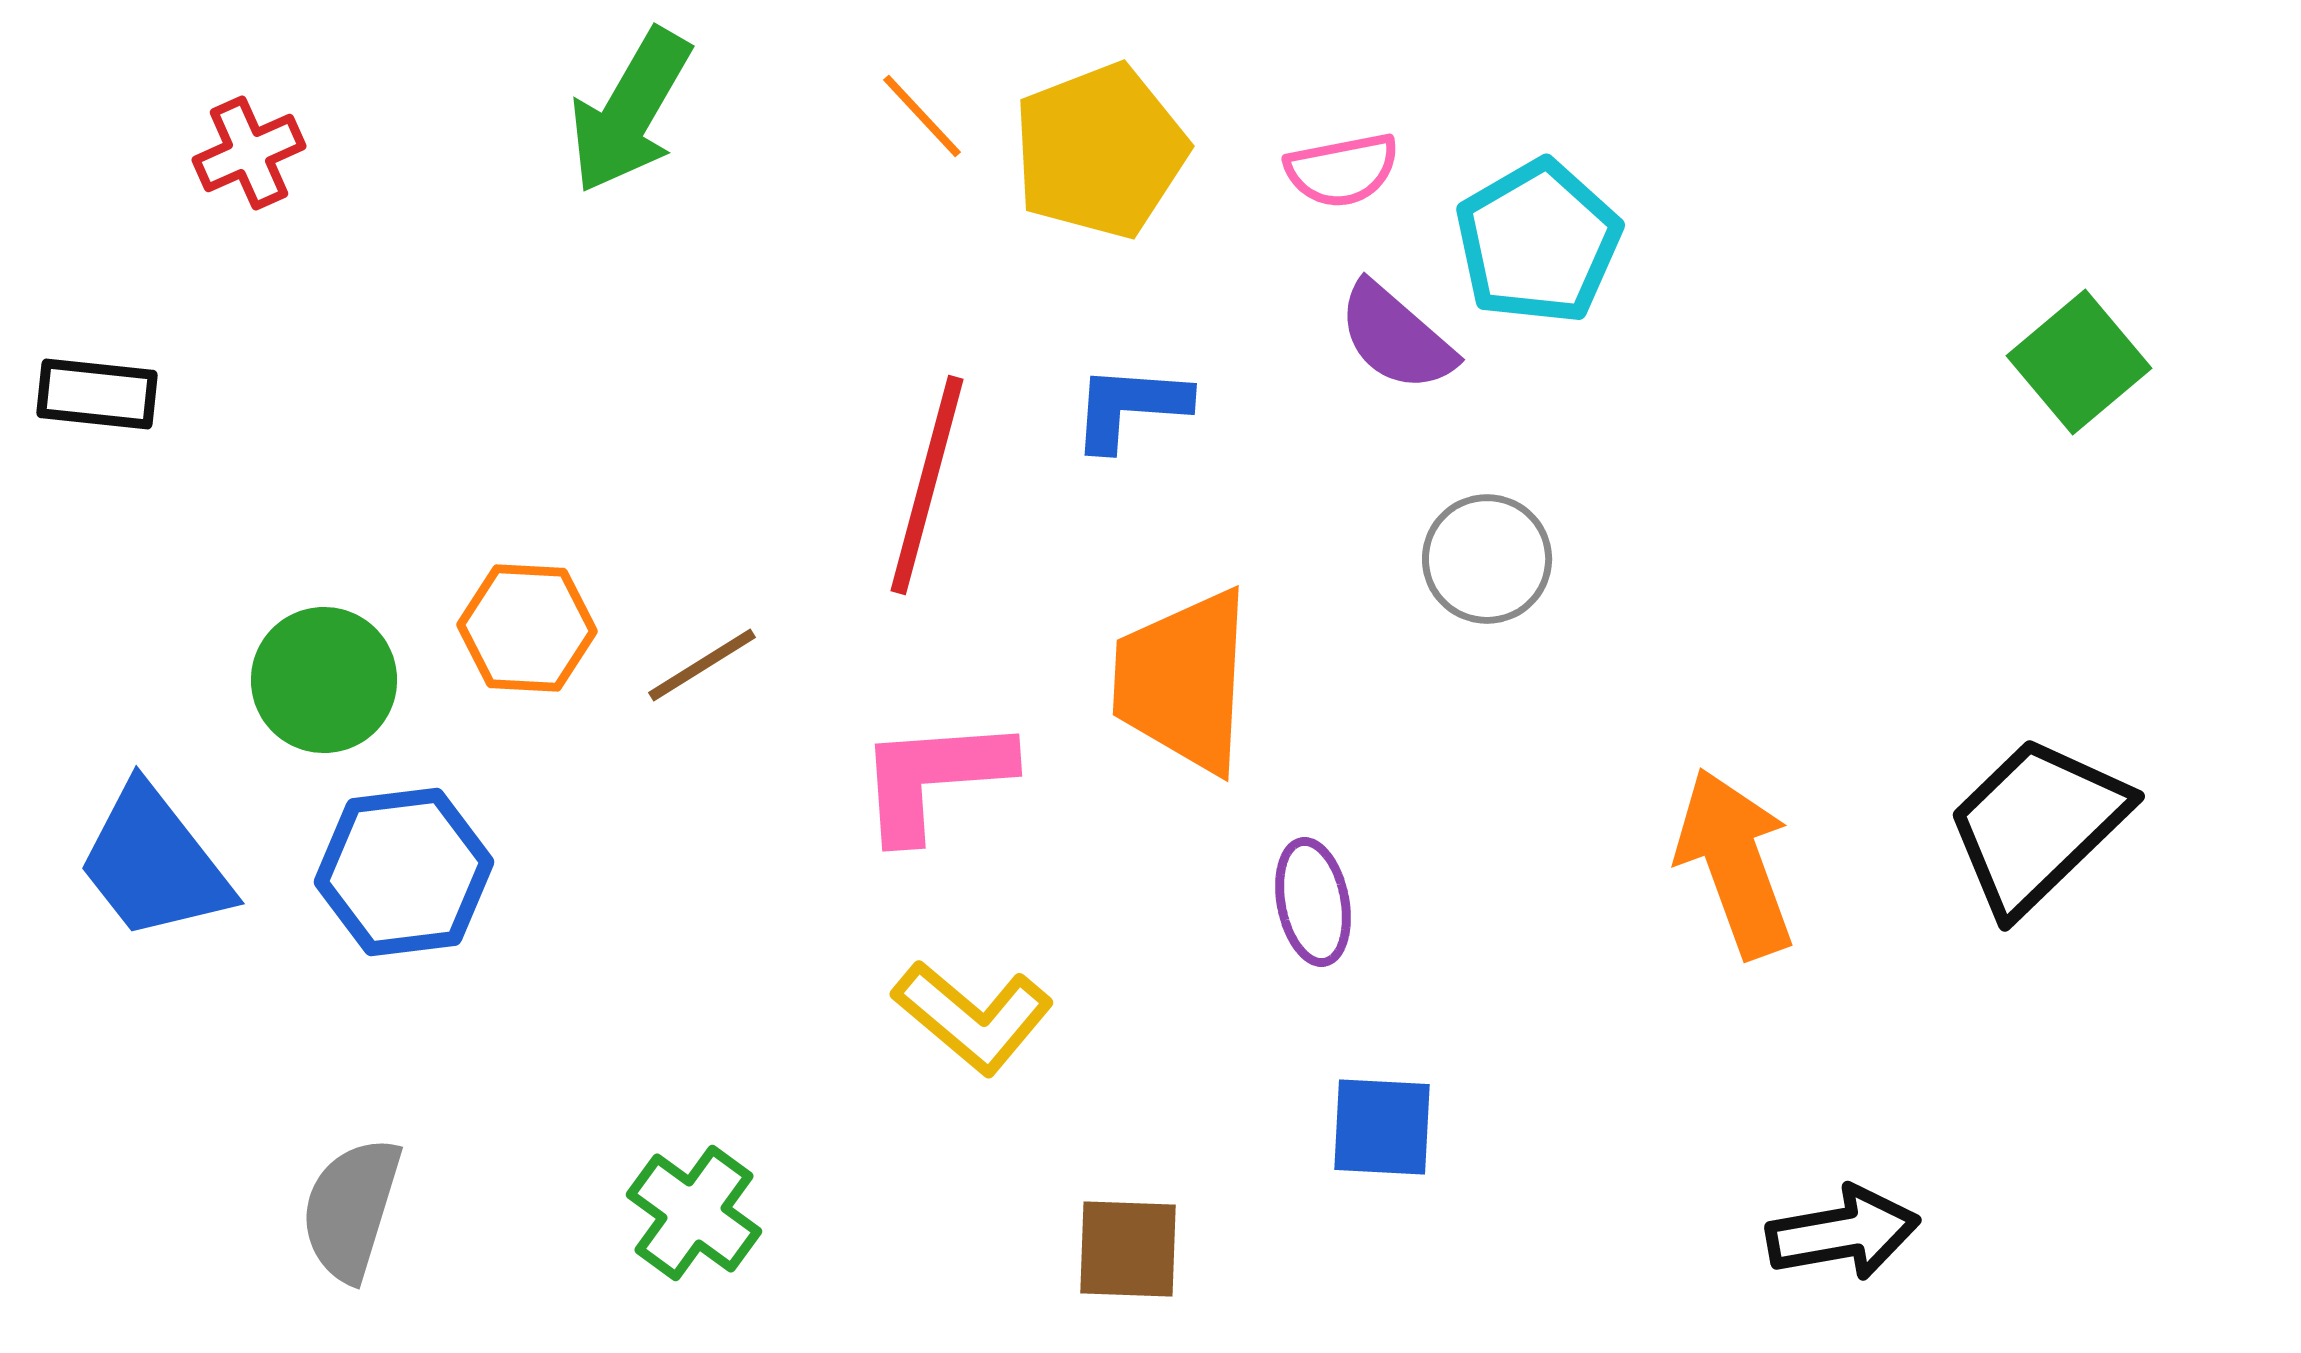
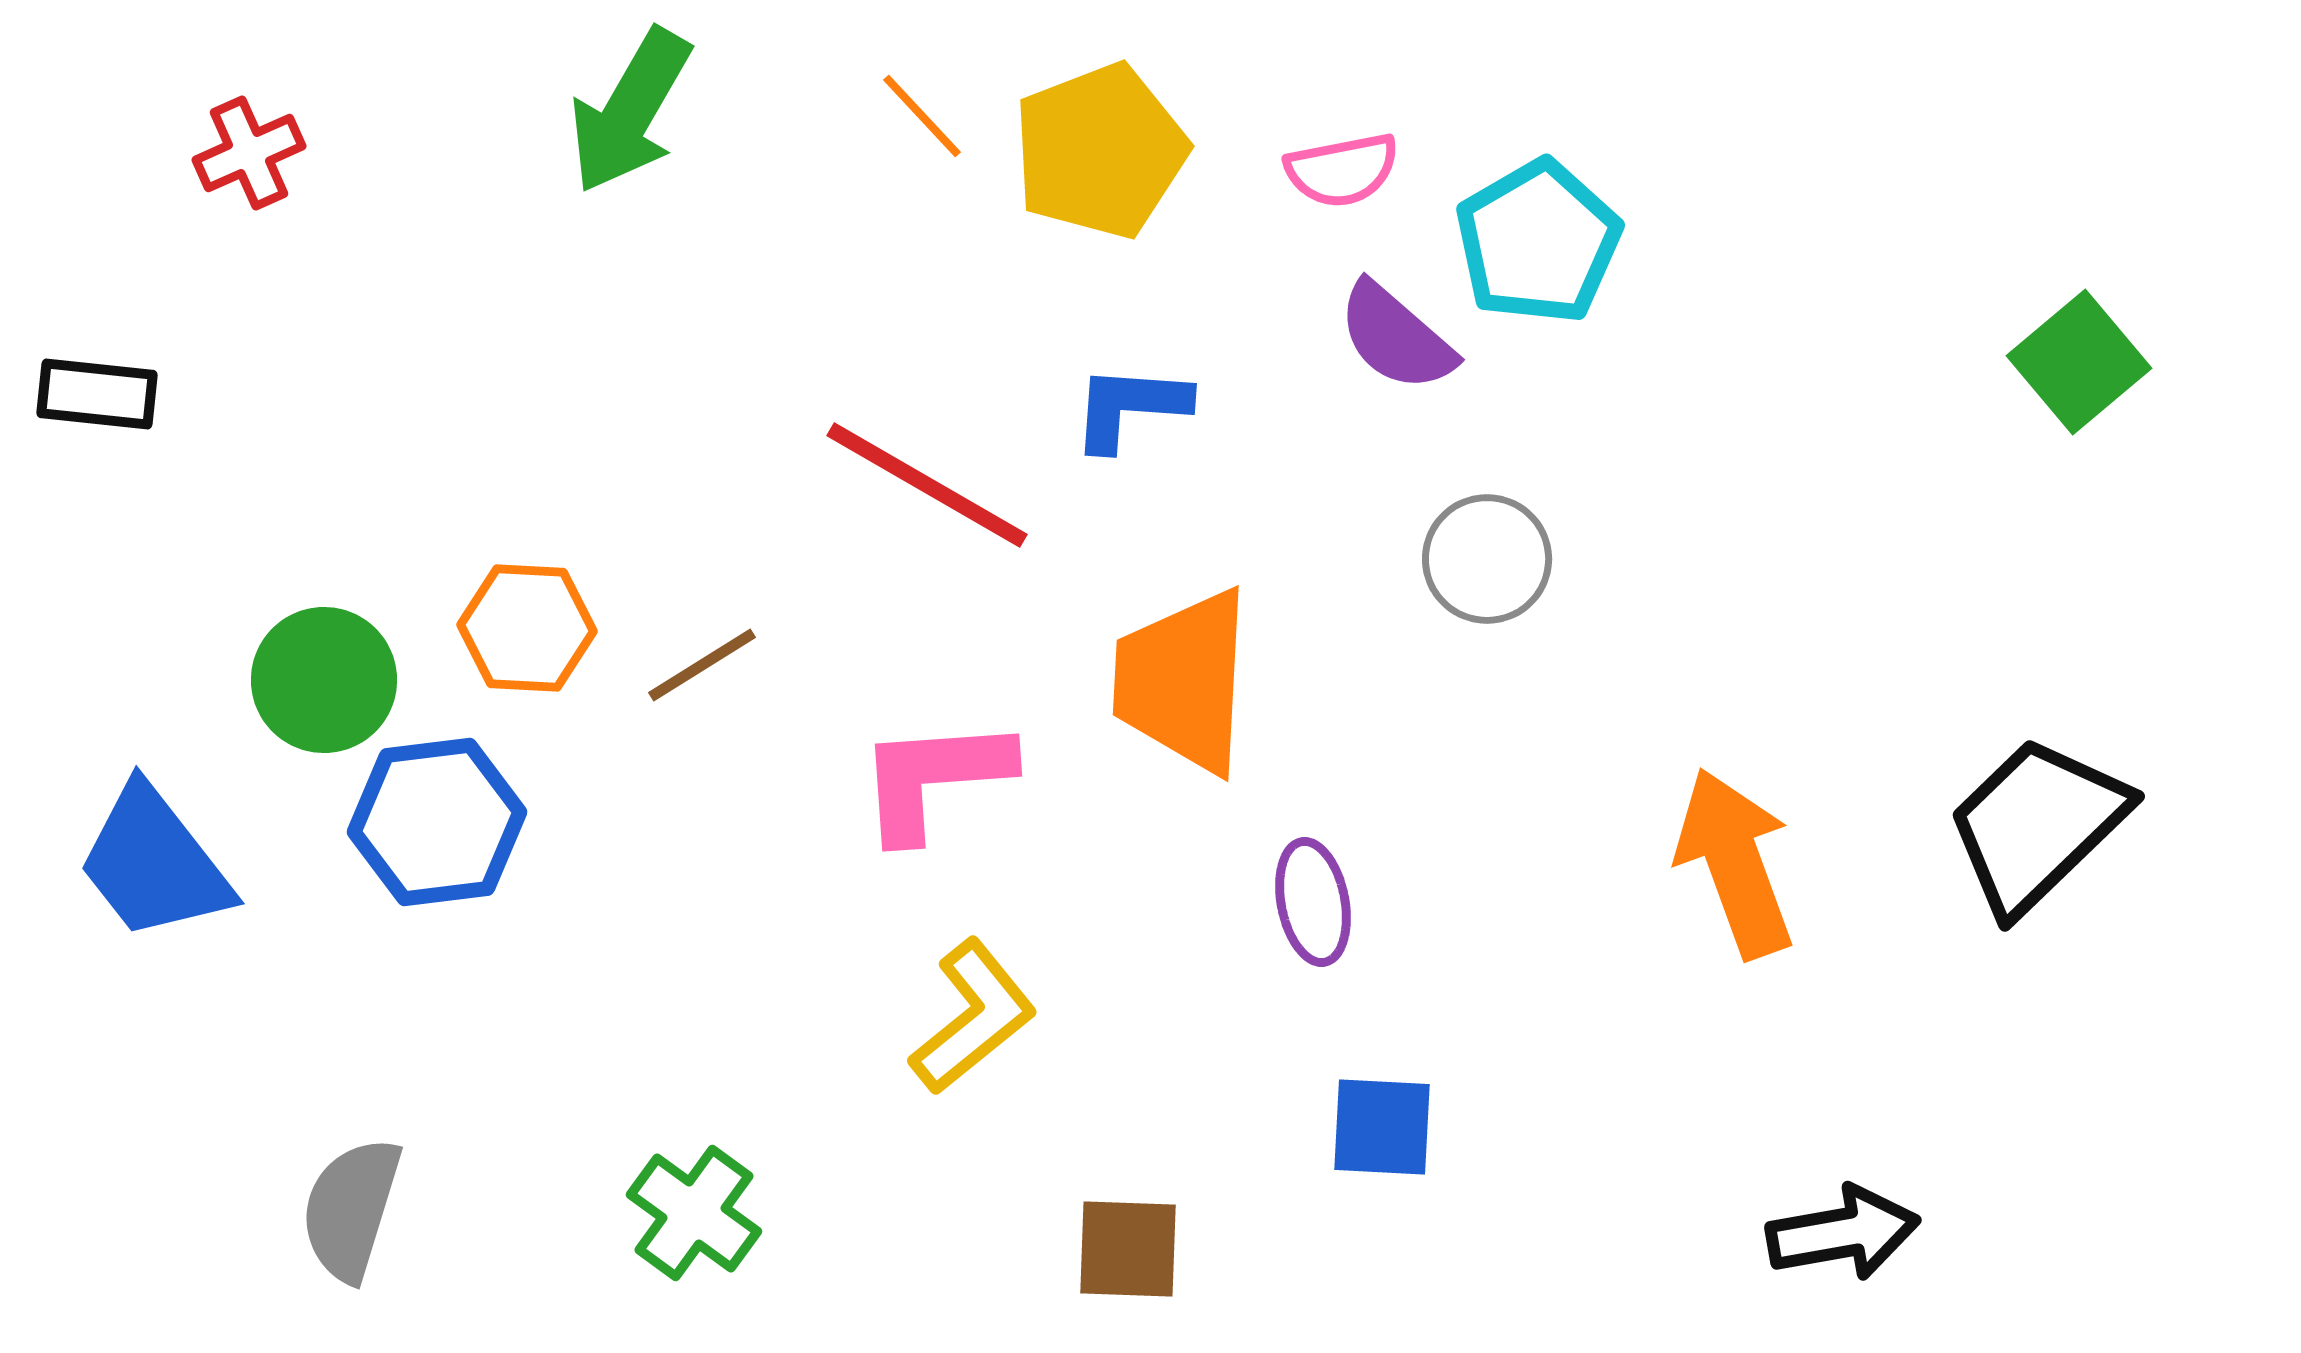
red line: rotated 75 degrees counterclockwise
blue hexagon: moved 33 px right, 50 px up
yellow L-shape: rotated 79 degrees counterclockwise
